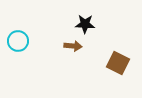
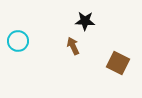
black star: moved 3 px up
brown arrow: rotated 120 degrees counterclockwise
